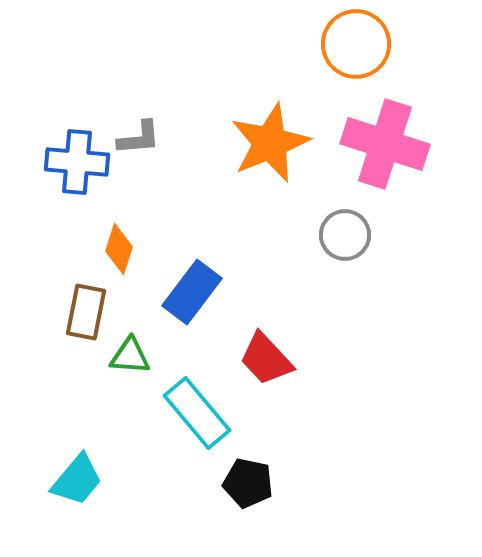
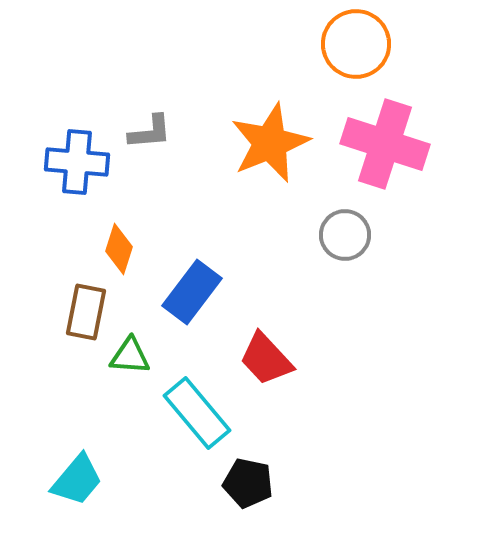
gray L-shape: moved 11 px right, 6 px up
